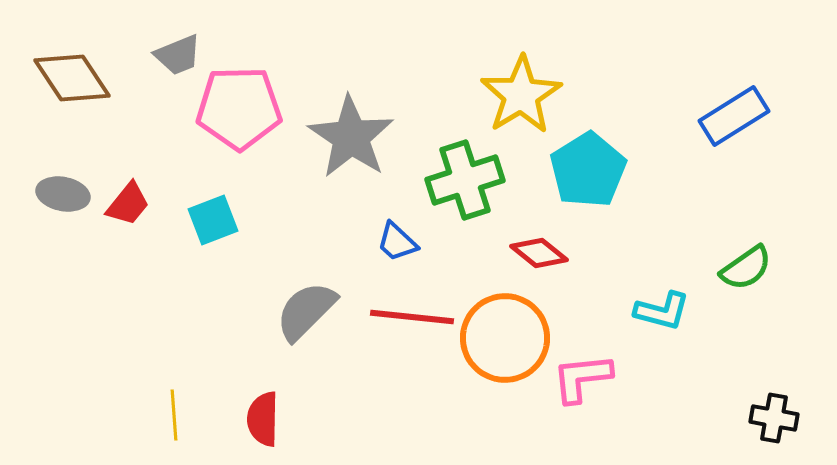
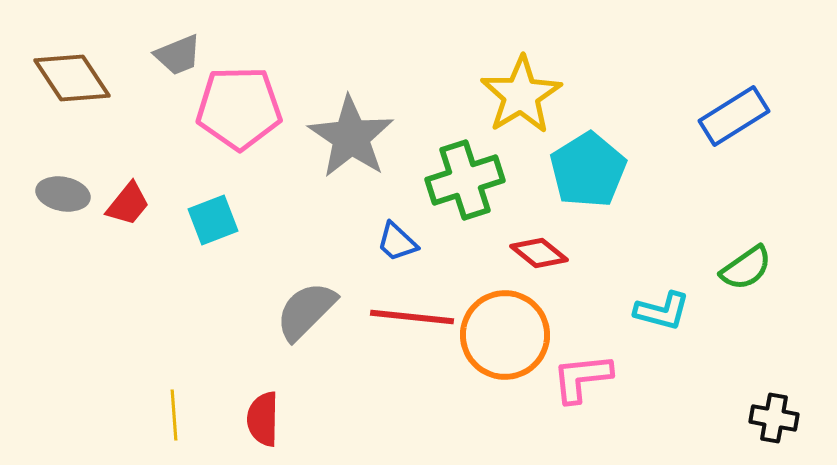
orange circle: moved 3 px up
